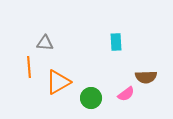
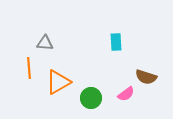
orange line: moved 1 px down
brown semicircle: rotated 20 degrees clockwise
